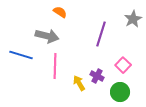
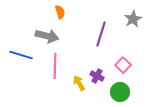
orange semicircle: rotated 40 degrees clockwise
